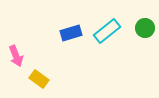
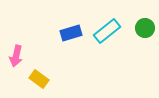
pink arrow: rotated 35 degrees clockwise
